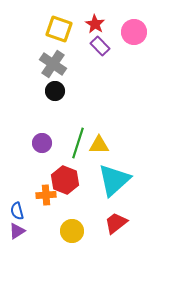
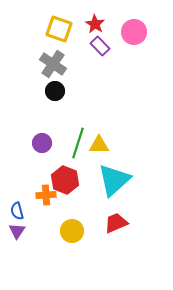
red trapezoid: rotated 15 degrees clockwise
purple triangle: rotated 24 degrees counterclockwise
